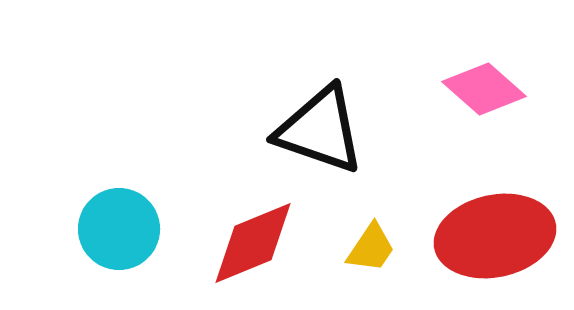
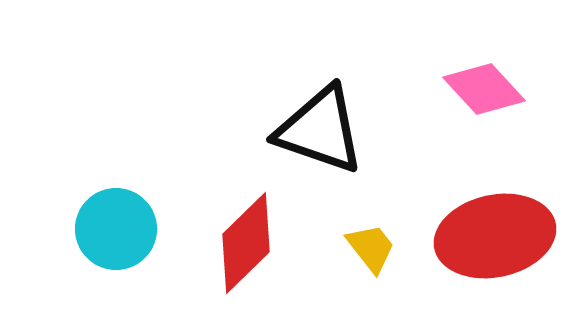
pink diamond: rotated 6 degrees clockwise
cyan circle: moved 3 px left
red diamond: moved 7 px left; rotated 22 degrees counterclockwise
yellow trapezoid: rotated 72 degrees counterclockwise
